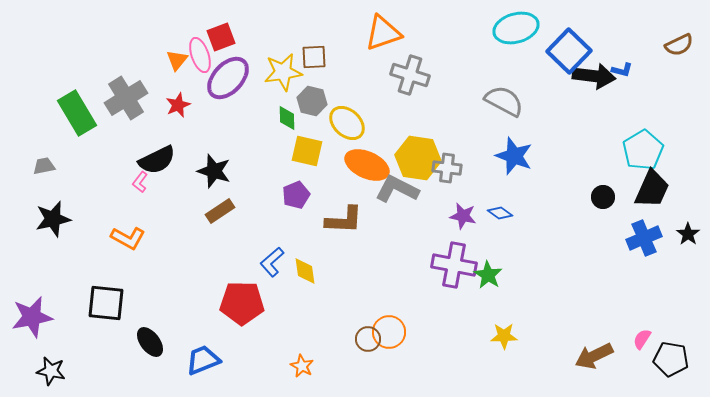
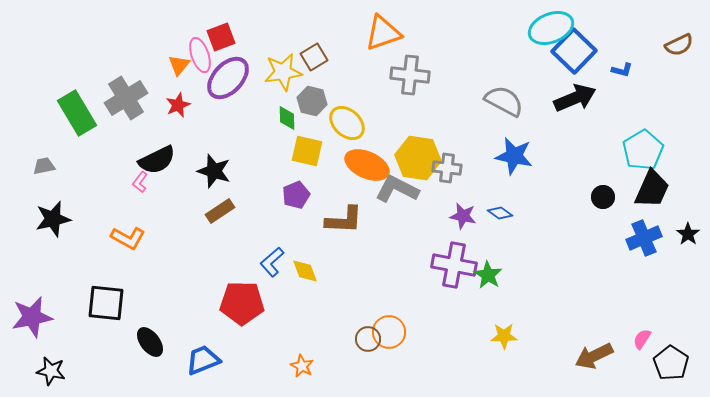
cyan ellipse at (516, 28): moved 35 px right; rotated 6 degrees counterclockwise
blue square at (569, 51): moved 5 px right
brown square at (314, 57): rotated 28 degrees counterclockwise
orange triangle at (177, 60): moved 2 px right, 5 px down
gray cross at (410, 75): rotated 12 degrees counterclockwise
black arrow at (594, 76): moved 19 px left, 22 px down; rotated 30 degrees counterclockwise
blue star at (514, 156): rotated 9 degrees counterclockwise
yellow diamond at (305, 271): rotated 12 degrees counterclockwise
black pentagon at (671, 359): moved 4 px down; rotated 24 degrees clockwise
